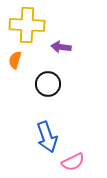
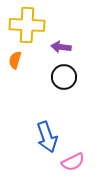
black circle: moved 16 px right, 7 px up
